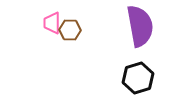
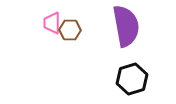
purple semicircle: moved 14 px left
black hexagon: moved 6 px left, 1 px down
